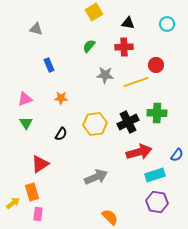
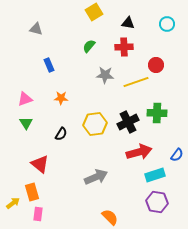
red triangle: rotated 48 degrees counterclockwise
